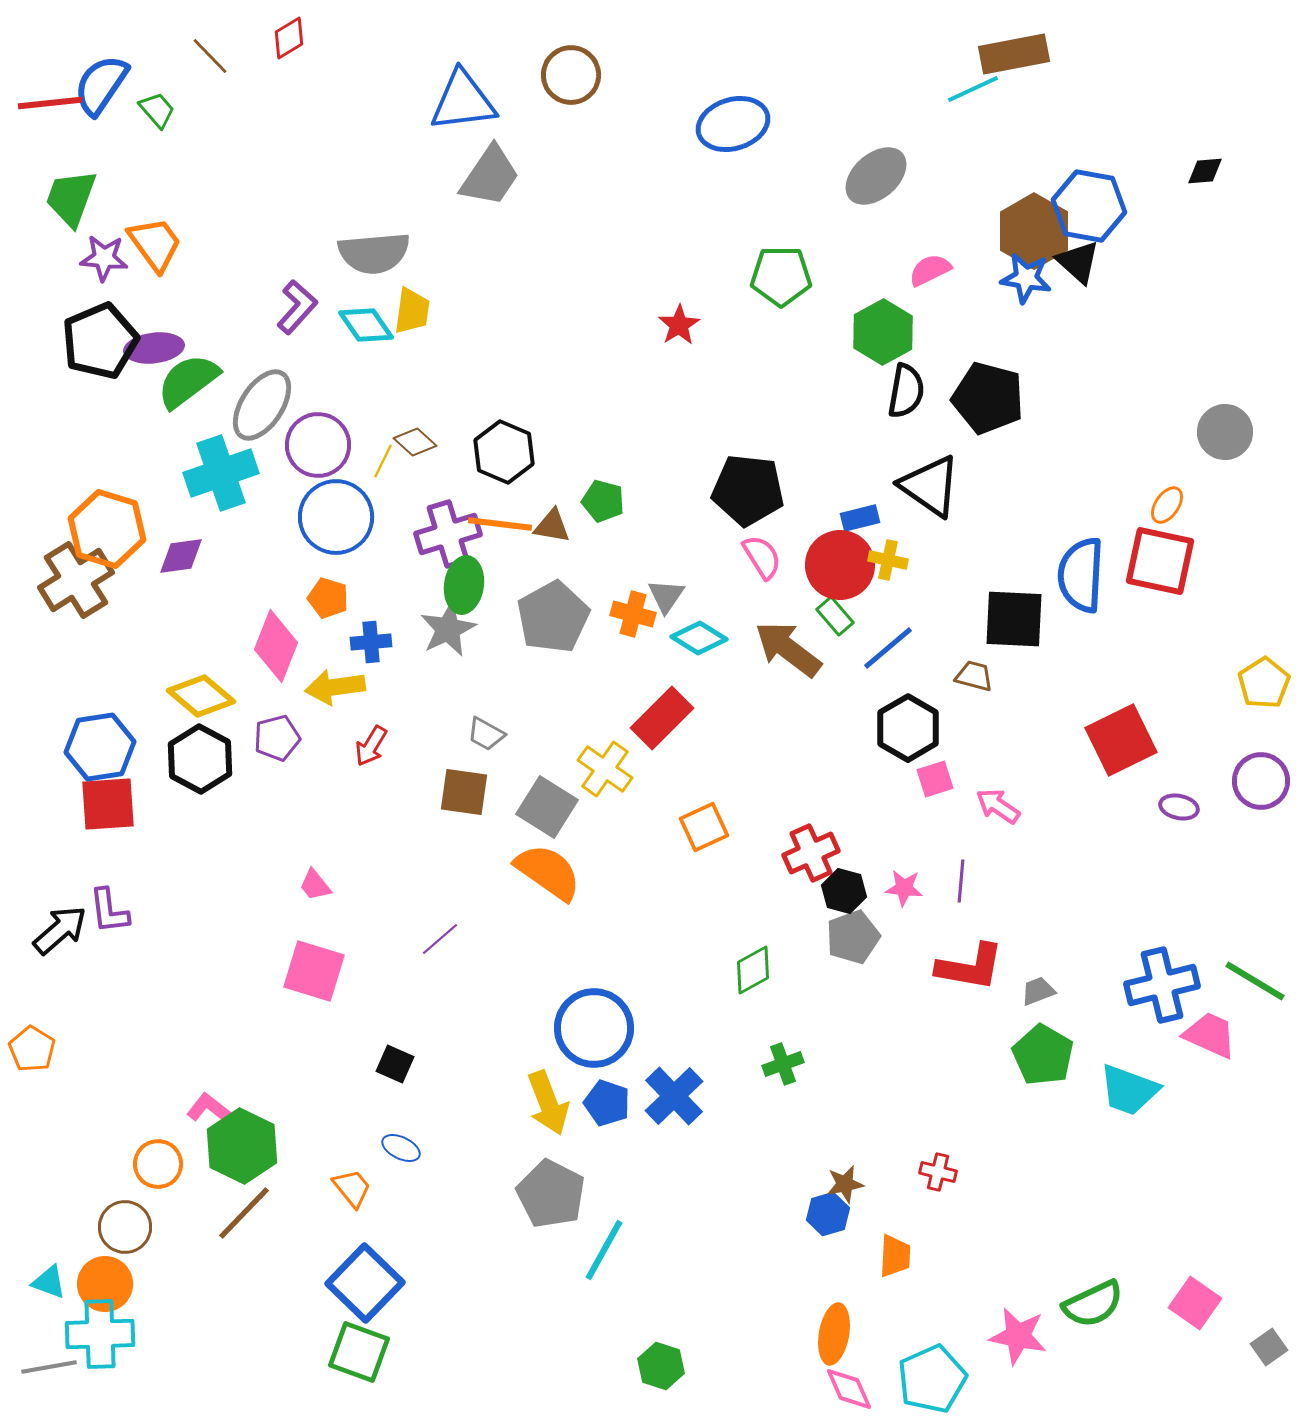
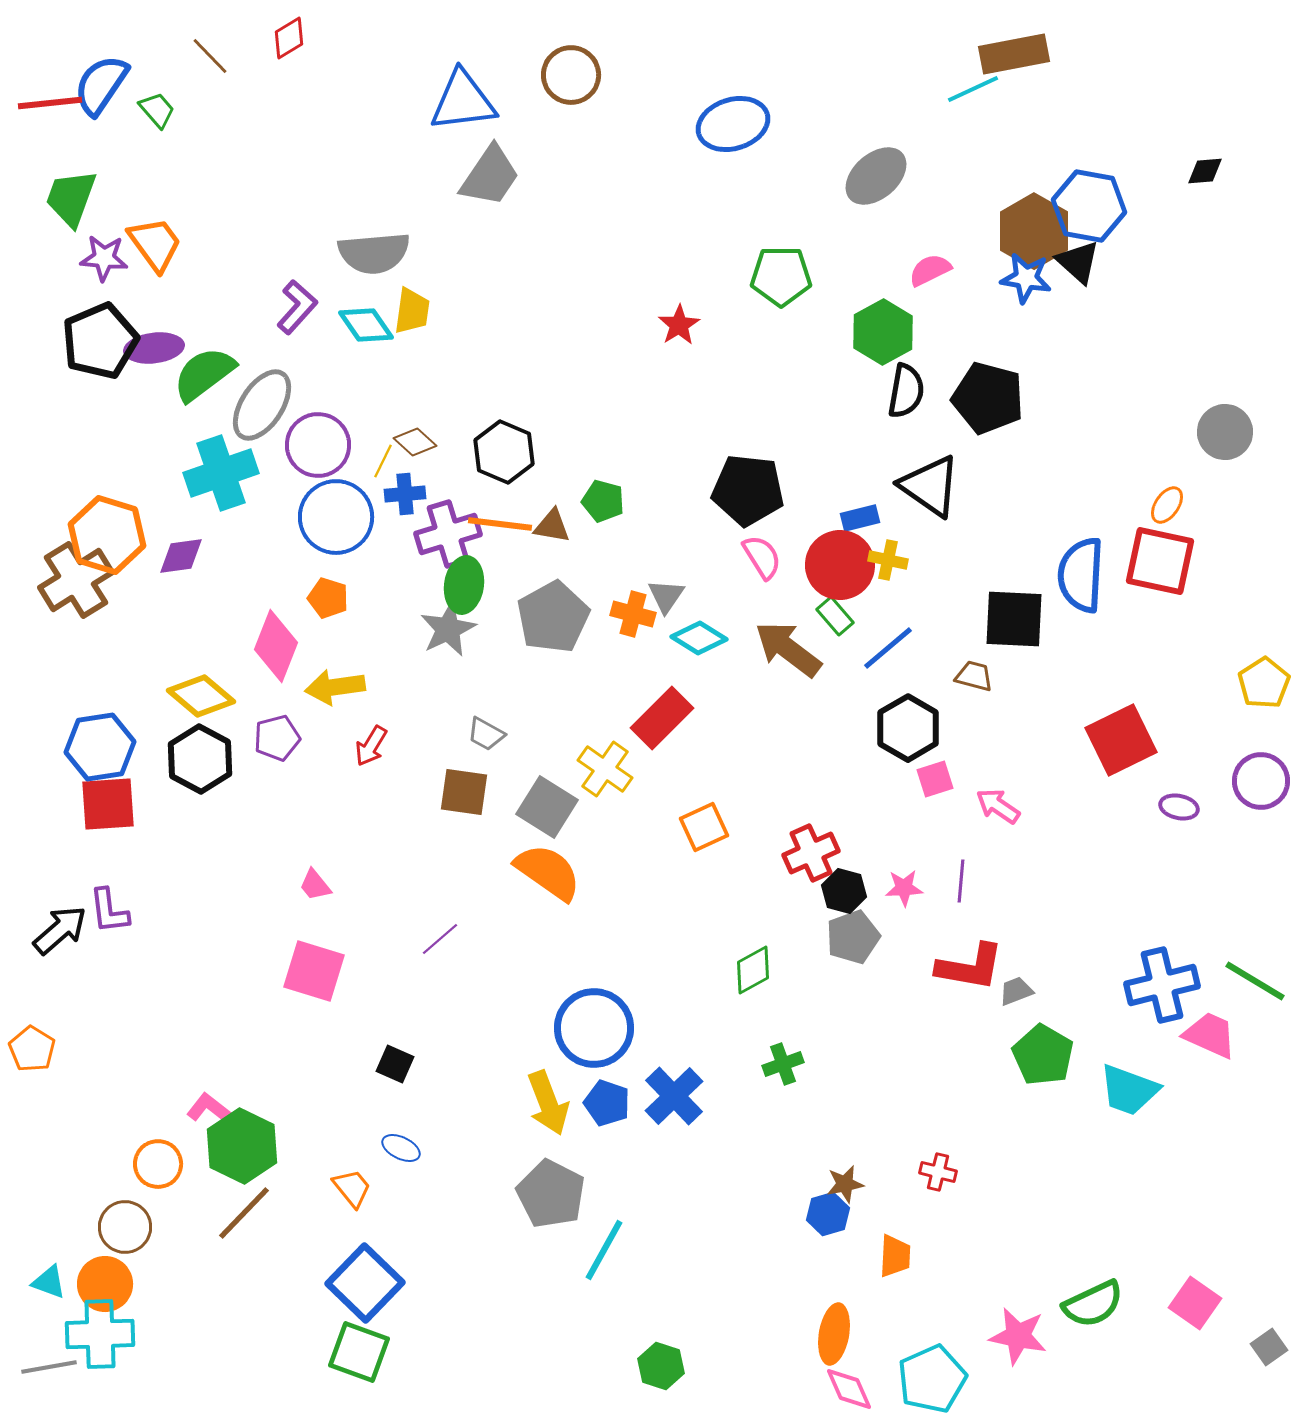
green semicircle at (188, 381): moved 16 px right, 7 px up
orange hexagon at (107, 529): moved 6 px down
blue cross at (371, 642): moved 34 px right, 148 px up
pink star at (904, 888): rotated 9 degrees counterclockwise
gray trapezoid at (1038, 991): moved 22 px left
